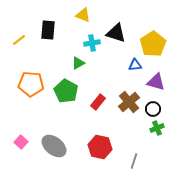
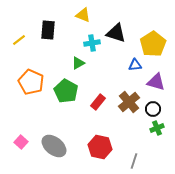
orange pentagon: moved 2 px up; rotated 20 degrees clockwise
